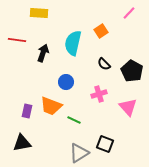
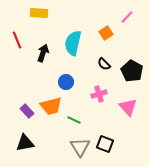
pink line: moved 2 px left, 4 px down
orange square: moved 5 px right, 2 px down
red line: rotated 60 degrees clockwise
orange trapezoid: rotated 35 degrees counterclockwise
purple rectangle: rotated 56 degrees counterclockwise
black triangle: moved 3 px right
gray triangle: moved 1 px right, 6 px up; rotated 30 degrees counterclockwise
